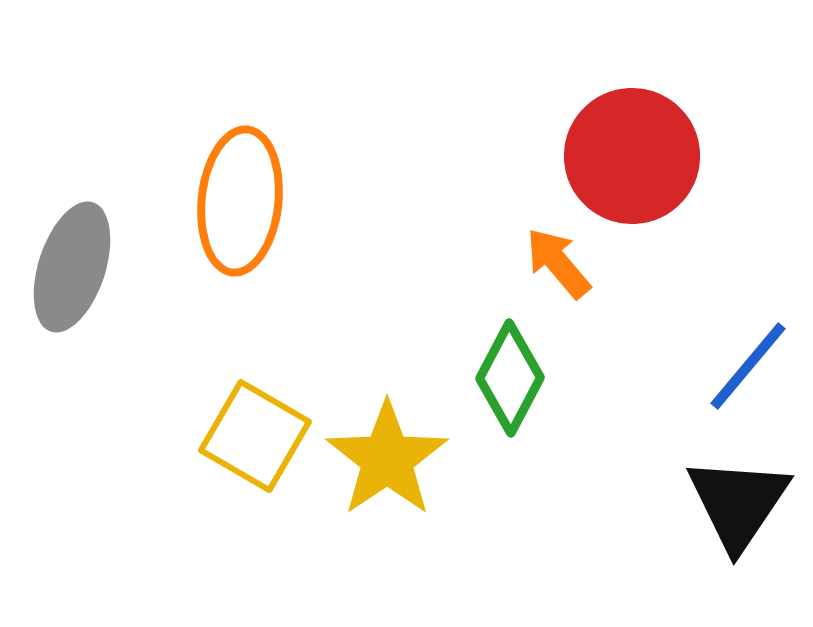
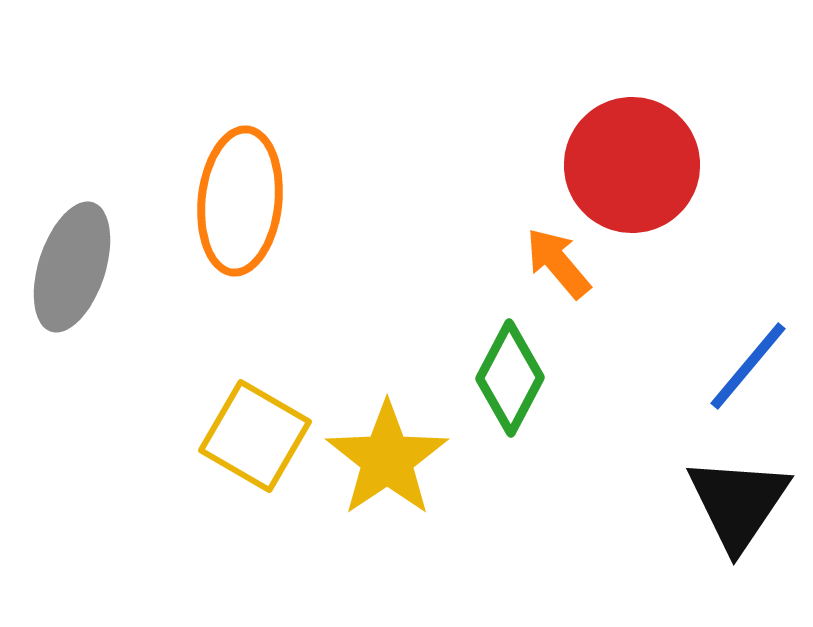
red circle: moved 9 px down
